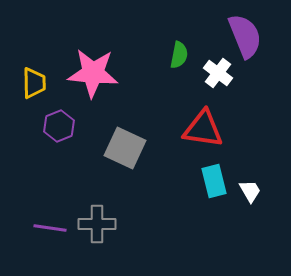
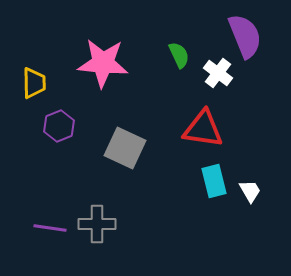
green semicircle: rotated 36 degrees counterclockwise
pink star: moved 10 px right, 10 px up
